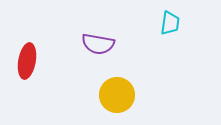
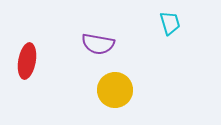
cyan trapezoid: rotated 25 degrees counterclockwise
yellow circle: moved 2 px left, 5 px up
